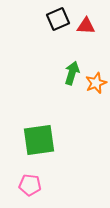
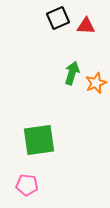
black square: moved 1 px up
pink pentagon: moved 3 px left
